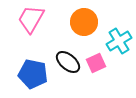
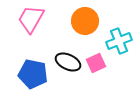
orange circle: moved 1 px right, 1 px up
cyan cross: rotated 10 degrees clockwise
black ellipse: rotated 15 degrees counterclockwise
